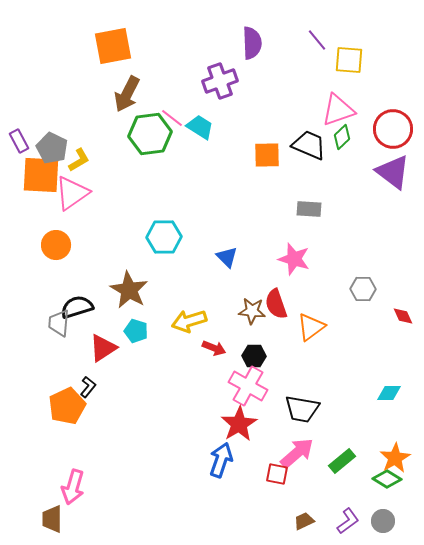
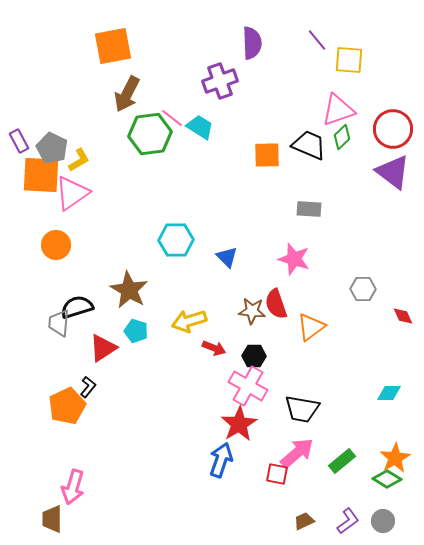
cyan hexagon at (164, 237): moved 12 px right, 3 px down
